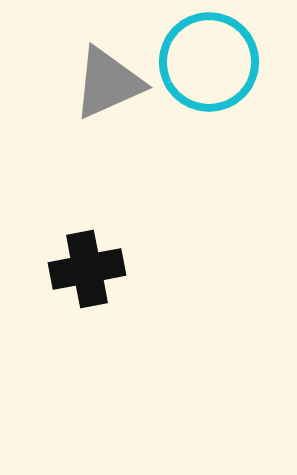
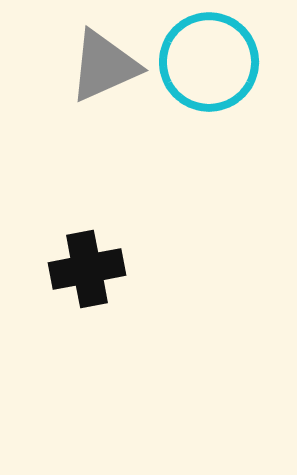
gray triangle: moved 4 px left, 17 px up
